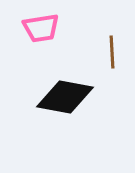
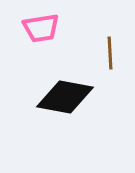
brown line: moved 2 px left, 1 px down
